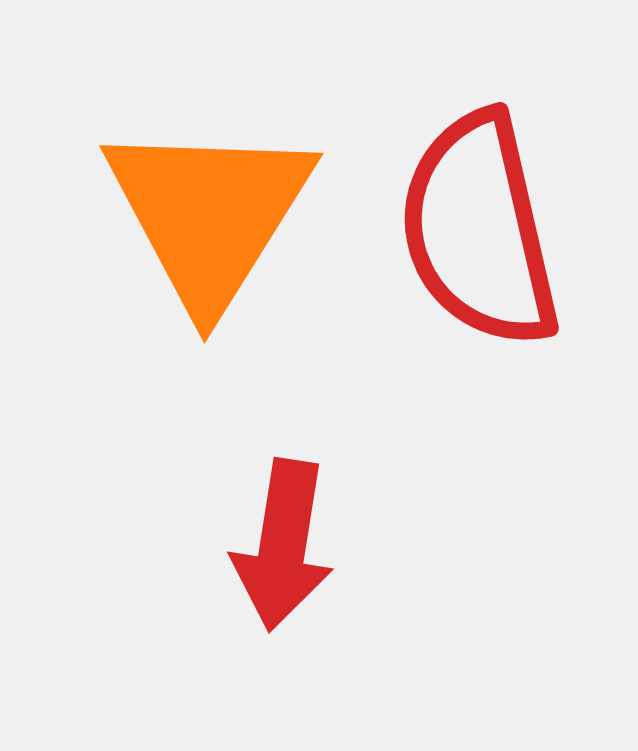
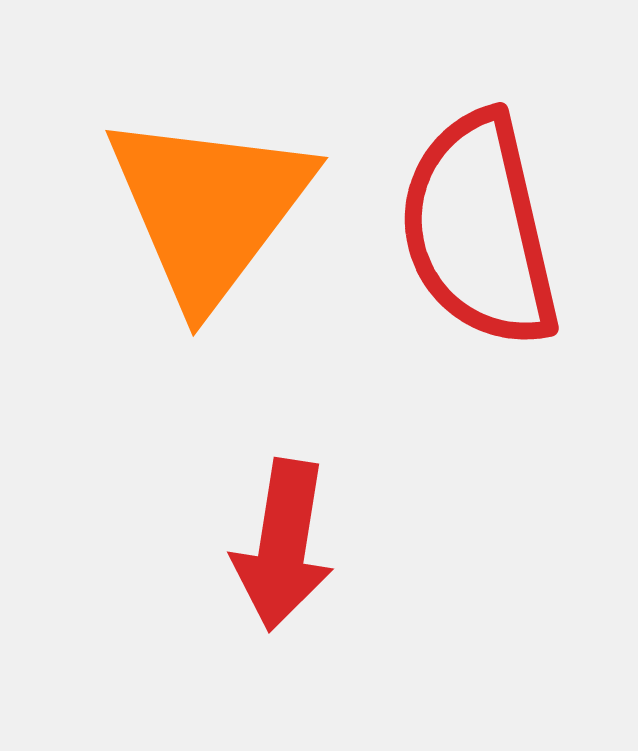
orange triangle: moved 6 px up; rotated 5 degrees clockwise
